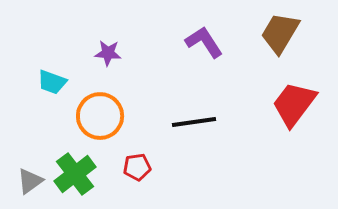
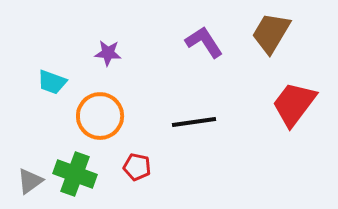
brown trapezoid: moved 9 px left
red pentagon: rotated 20 degrees clockwise
green cross: rotated 33 degrees counterclockwise
